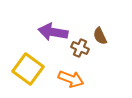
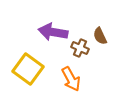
orange arrow: rotated 40 degrees clockwise
